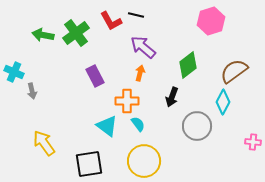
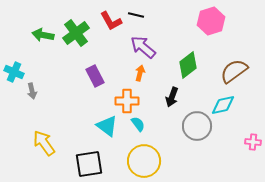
cyan diamond: moved 3 px down; rotated 50 degrees clockwise
